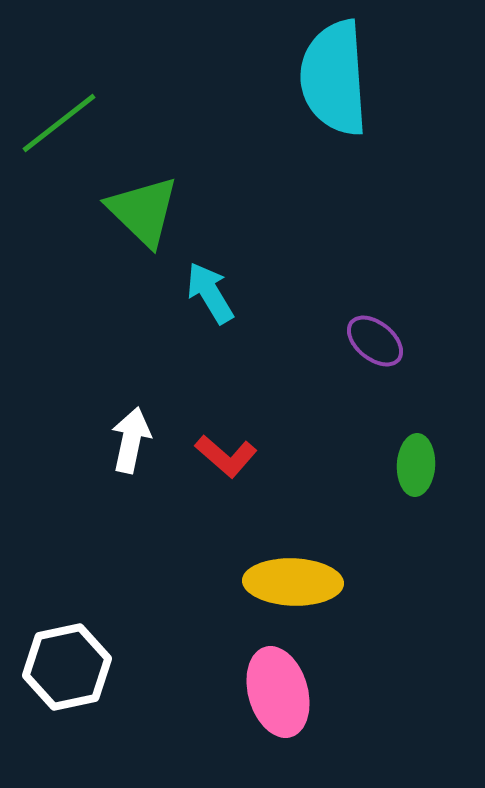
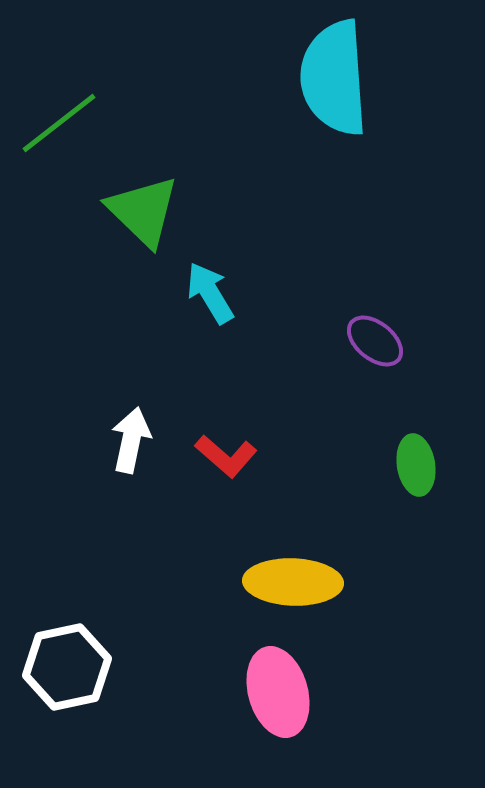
green ellipse: rotated 12 degrees counterclockwise
